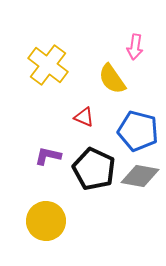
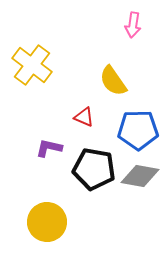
pink arrow: moved 2 px left, 22 px up
yellow cross: moved 16 px left
yellow semicircle: moved 1 px right, 2 px down
blue pentagon: moved 1 px up; rotated 15 degrees counterclockwise
purple L-shape: moved 1 px right, 8 px up
black pentagon: rotated 15 degrees counterclockwise
yellow circle: moved 1 px right, 1 px down
